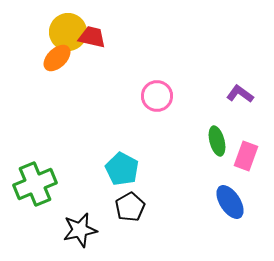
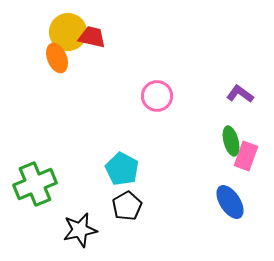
orange ellipse: rotated 68 degrees counterclockwise
green ellipse: moved 14 px right
black pentagon: moved 3 px left, 1 px up
